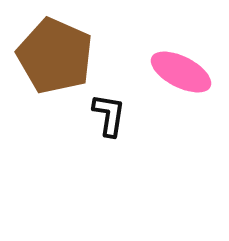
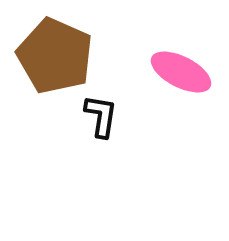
black L-shape: moved 8 px left, 1 px down
